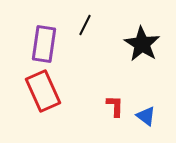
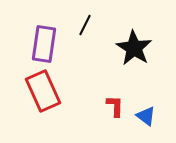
black star: moved 8 px left, 4 px down
